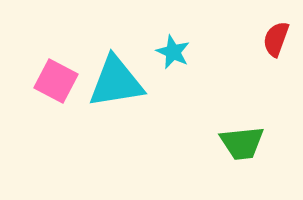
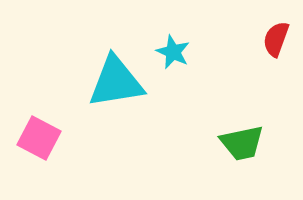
pink square: moved 17 px left, 57 px down
green trapezoid: rotated 6 degrees counterclockwise
